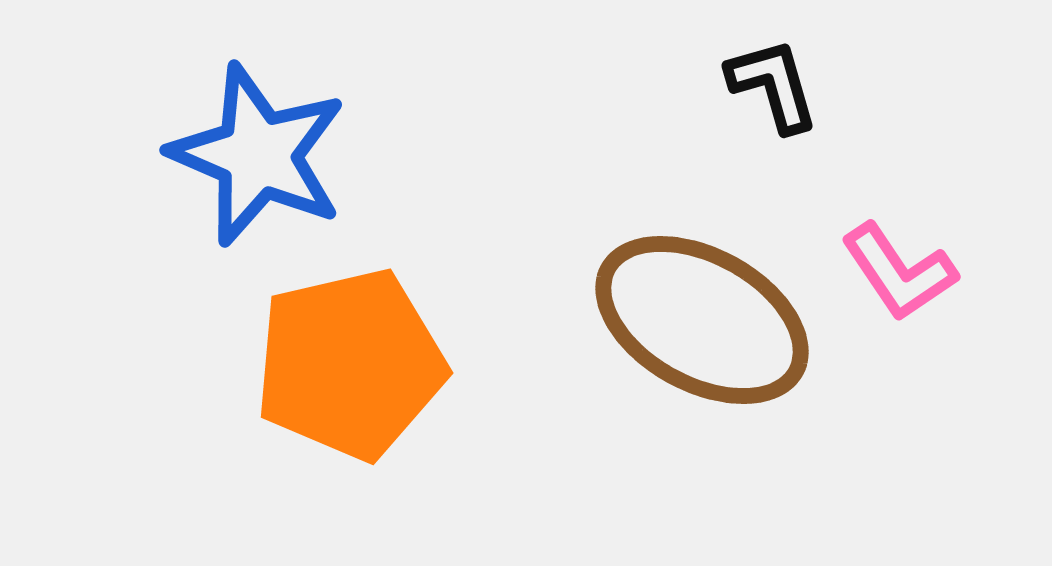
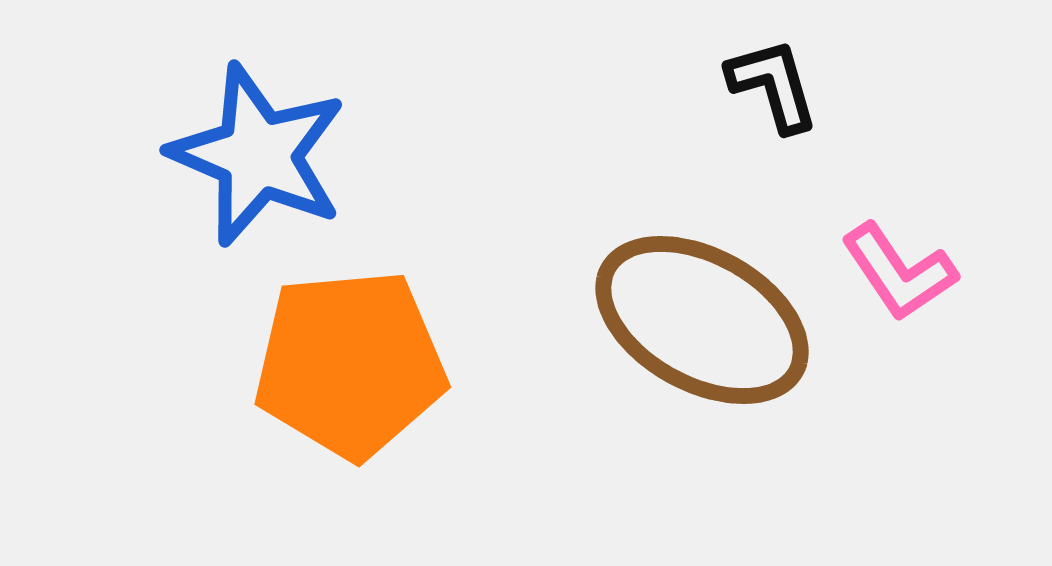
orange pentagon: rotated 8 degrees clockwise
